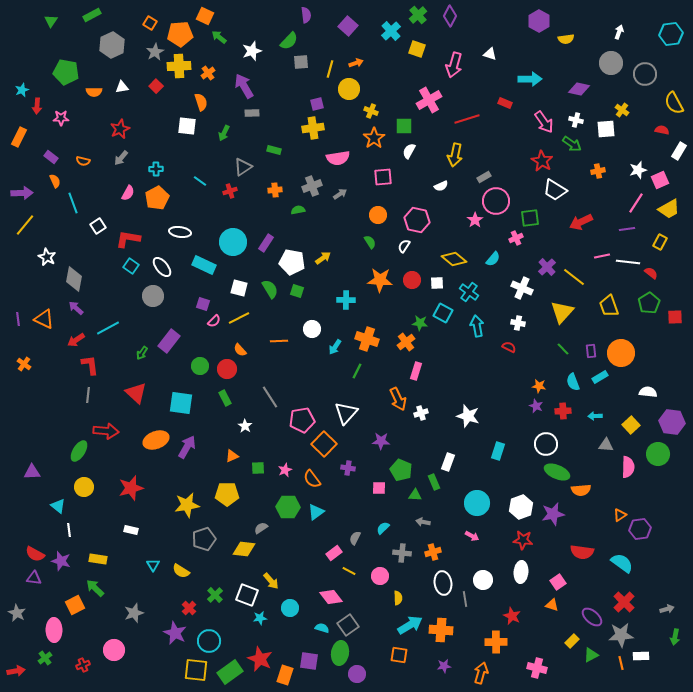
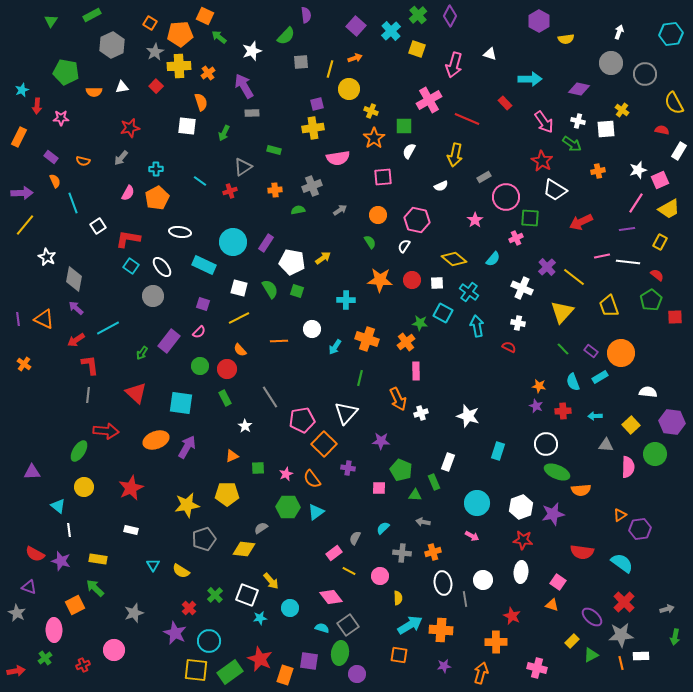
purple square at (348, 26): moved 8 px right
green semicircle at (289, 41): moved 3 px left, 5 px up
orange arrow at (356, 63): moved 1 px left, 5 px up
red rectangle at (505, 103): rotated 24 degrees clockwise
red line at (467, 119): rotated 40 degrees clockwise
white cross at (576, 120): moved 2 px right, 1 px down
red star at (120, 129): moved 10 px right, 1 px up; rotated 12 degrees clockwise
gray arrow at (340, 194): moved 16 px down
pink circle at (496, 201): moved 10 px right, 4 px up
green square at (530, 218): rotated 12 degrees clockwise
red semicircle at (651, 273): moved 6 px right, 2 px down
green pentagon at (649, 303): moved 2 px right, 3 px up
pink semicircle at (214, 321): moved 15 px left, 11 px down
purple rectangle at (591, 351): rotated 48 degrees counterclockwise
green line at (357, 371): moved 3 px right, 7 px down; rotated 14 degrees counterclockwise
pink rectangle at (416, 371): rotated 18 degrees counterclockwise
green circle at (658, 454): moved 3 px left
pink star at (285, 470): moved 1 px right, 4 px down
red star at (131, 488): rotated 10 degrees counterclockwise
purple triangle at (34, 578): moved 5 px left, 9 px down; rotated 14 degrees clockwise
pink square at (558, 582): rotated 21 degrees counterclockwise
